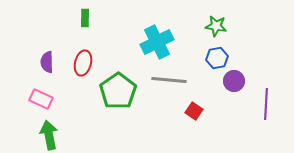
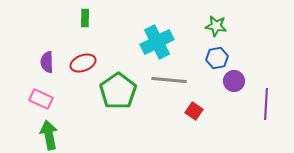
red ellipse: rotated 55 degrees clockwise
